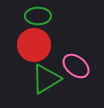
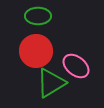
red circle: moved 2 px right, 6 px down
green triangle: moved 5 px right, 4 px down
